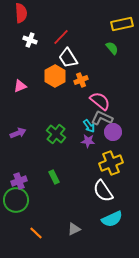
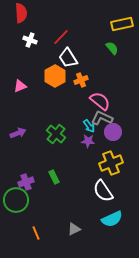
purple cross: moved 7 px right, 1 px down
orange line: rotated 24 degrees clockwise
